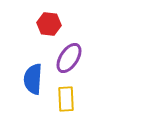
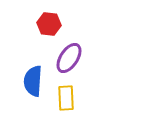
blue semicircle: moved 2 px down
yellow rectangle: moved 1 px up
